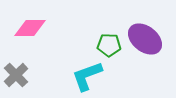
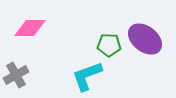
gray cross: rotated 15 degrees clockwise
